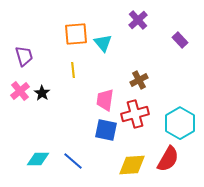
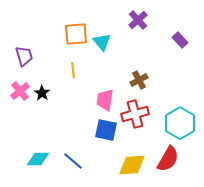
cyan triangle: moved 1 px left, 1 px up
